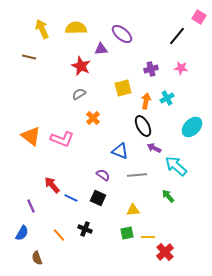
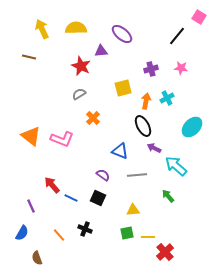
purple triangle: moved 2 px down
